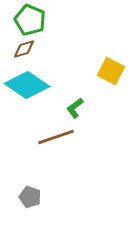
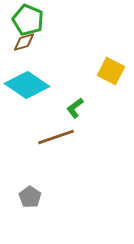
green pentagon: moved 2 px left
brown diamond: moved 7 px up
gray pentagon: rotated 15 degrees clockwise
